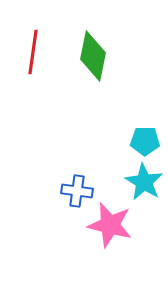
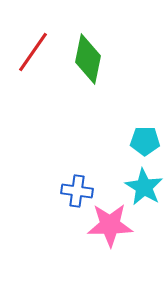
red line: rotated 27 degrees clockwise
green diamond: moved 5 px left, 3 px down
cyan star: moved 5 px down
pink star: rotated 15 degrees counterclockwise
